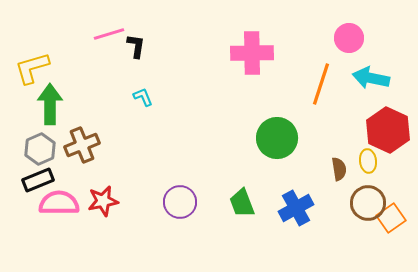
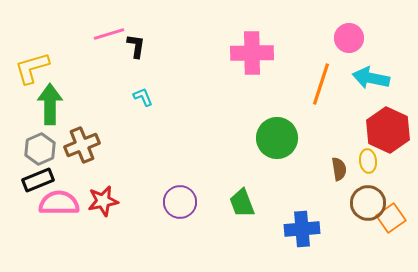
blue cross: moved 6 px right, 21 px down; rotated 24 degrees clockwise
